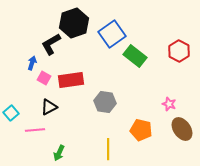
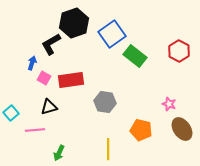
black triangle: rotated 12 degrees clockwise
